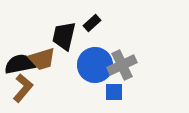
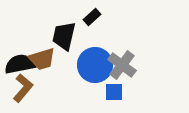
black rectangle: moved 6 px up
gray cross: rotated 28 degrees counterclockwise
